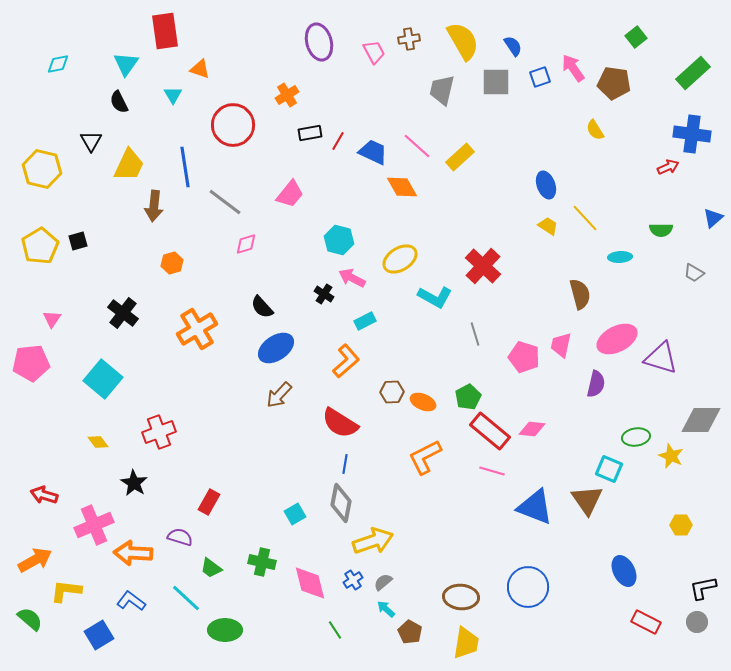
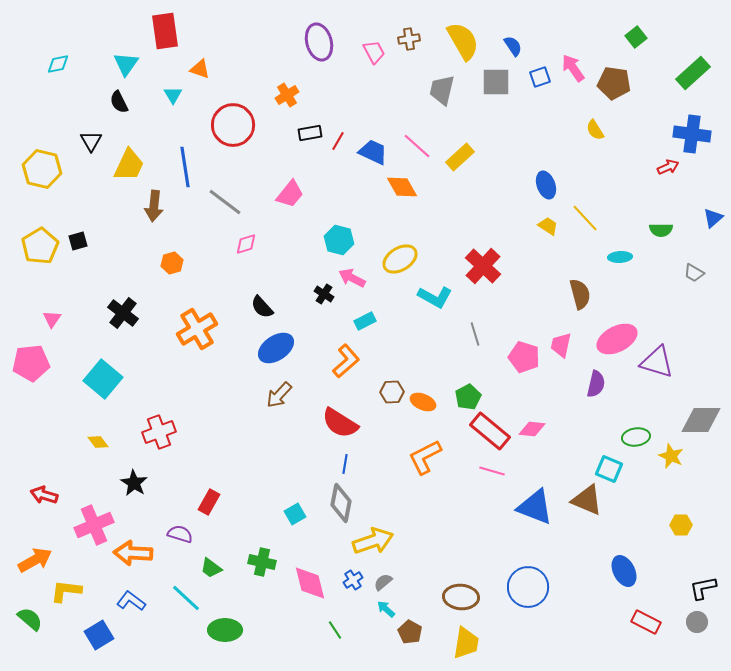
purple triangle at (661, 358): moved 4 px left, 4 px down
brown triangle at (587, 500): rotated 32 degrees counterclockwise
purple semicircle at (180, 537): moved 3 px up
